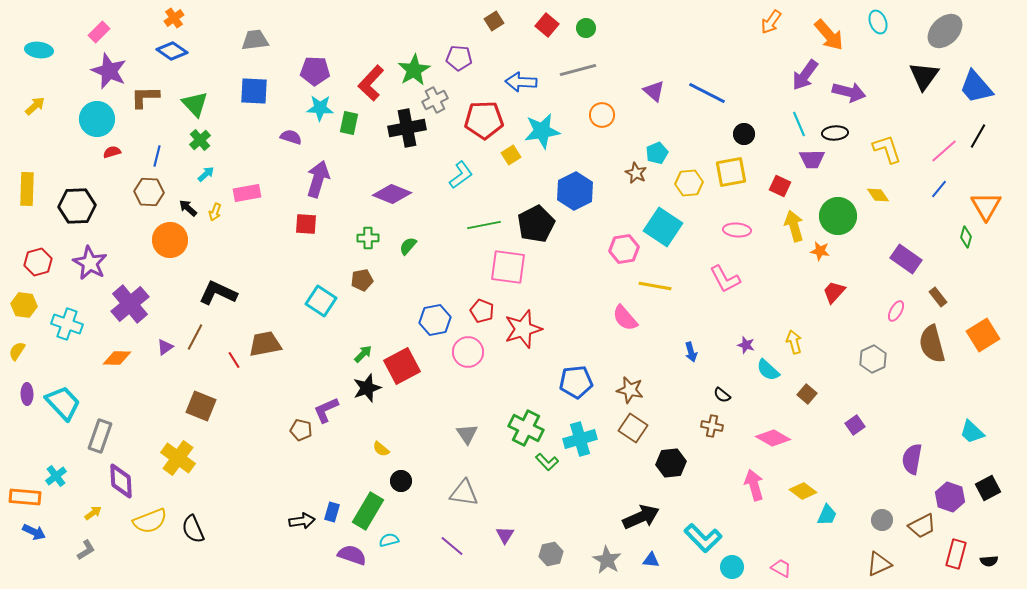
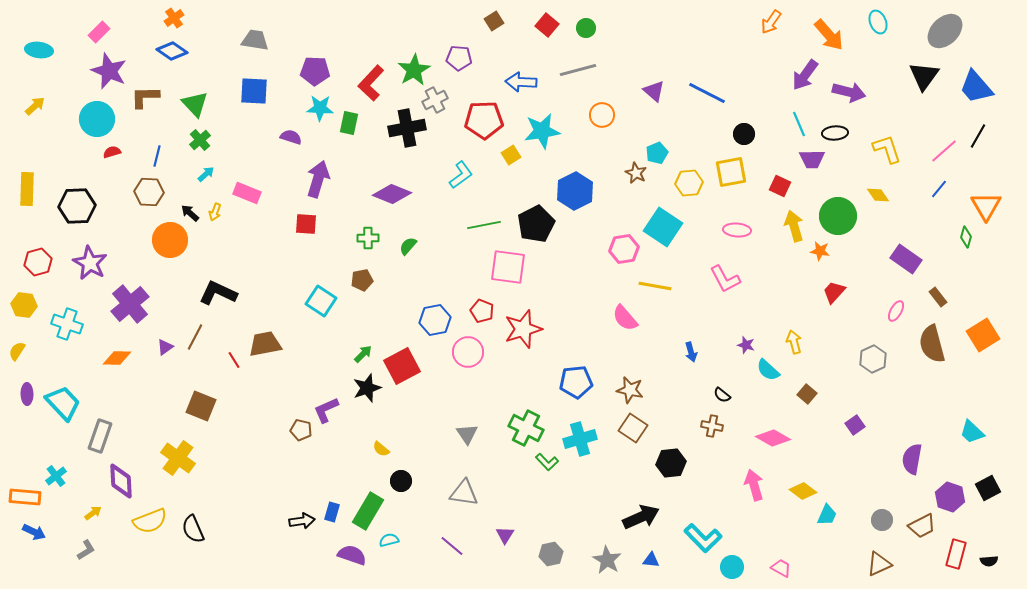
gray trapezoid at (255, 40): rotated 16 degrees clockwise
pink rectangle at (247, 193): rotated 32 degrees clockwise
black arrow at (188, 208): moved 2 px right, 5 px down
